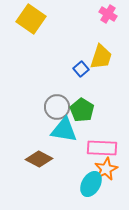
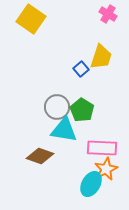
brown diamond: moved 1 px right, 3 px up; rotated 8 degrees counterclockwise
